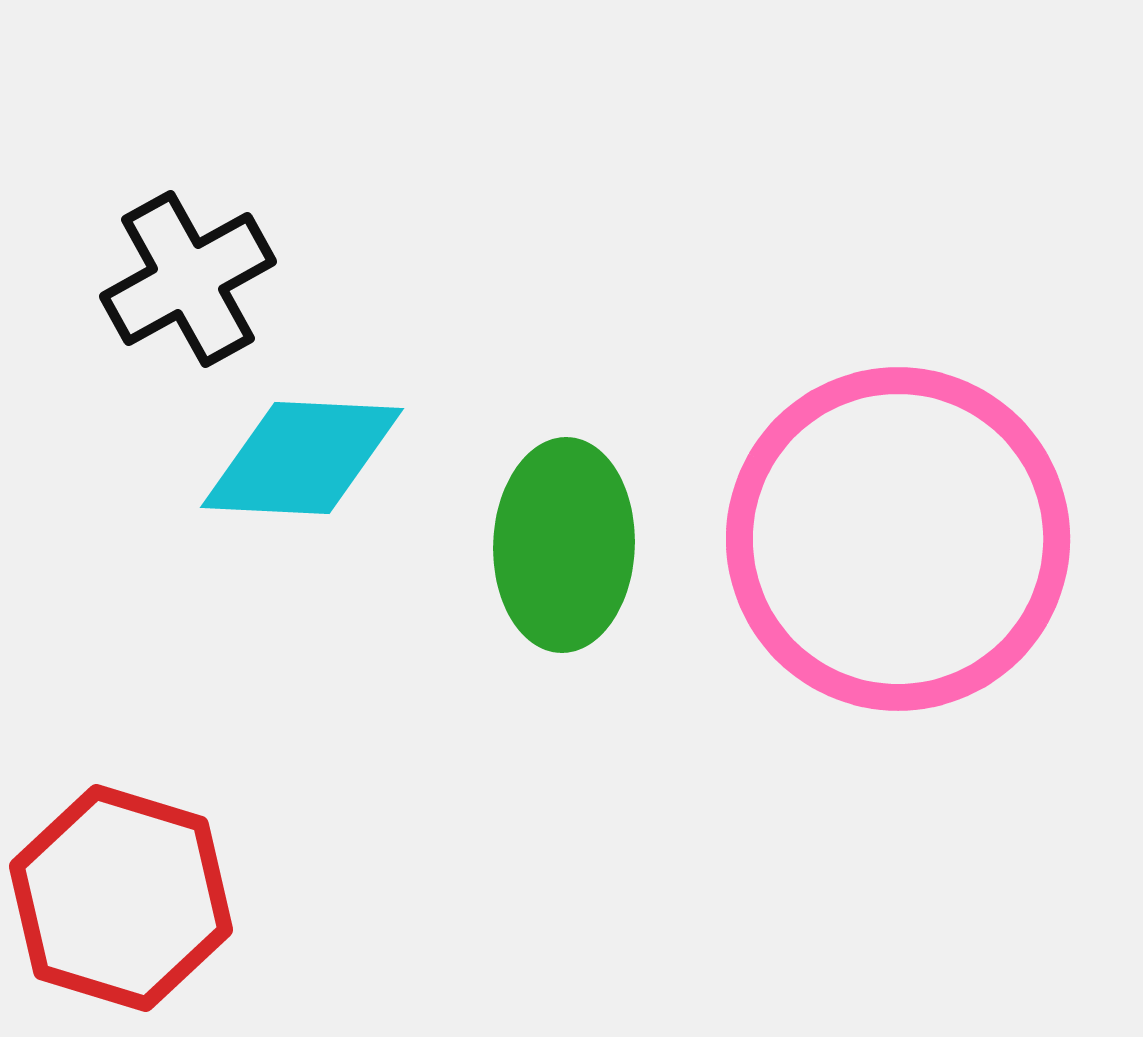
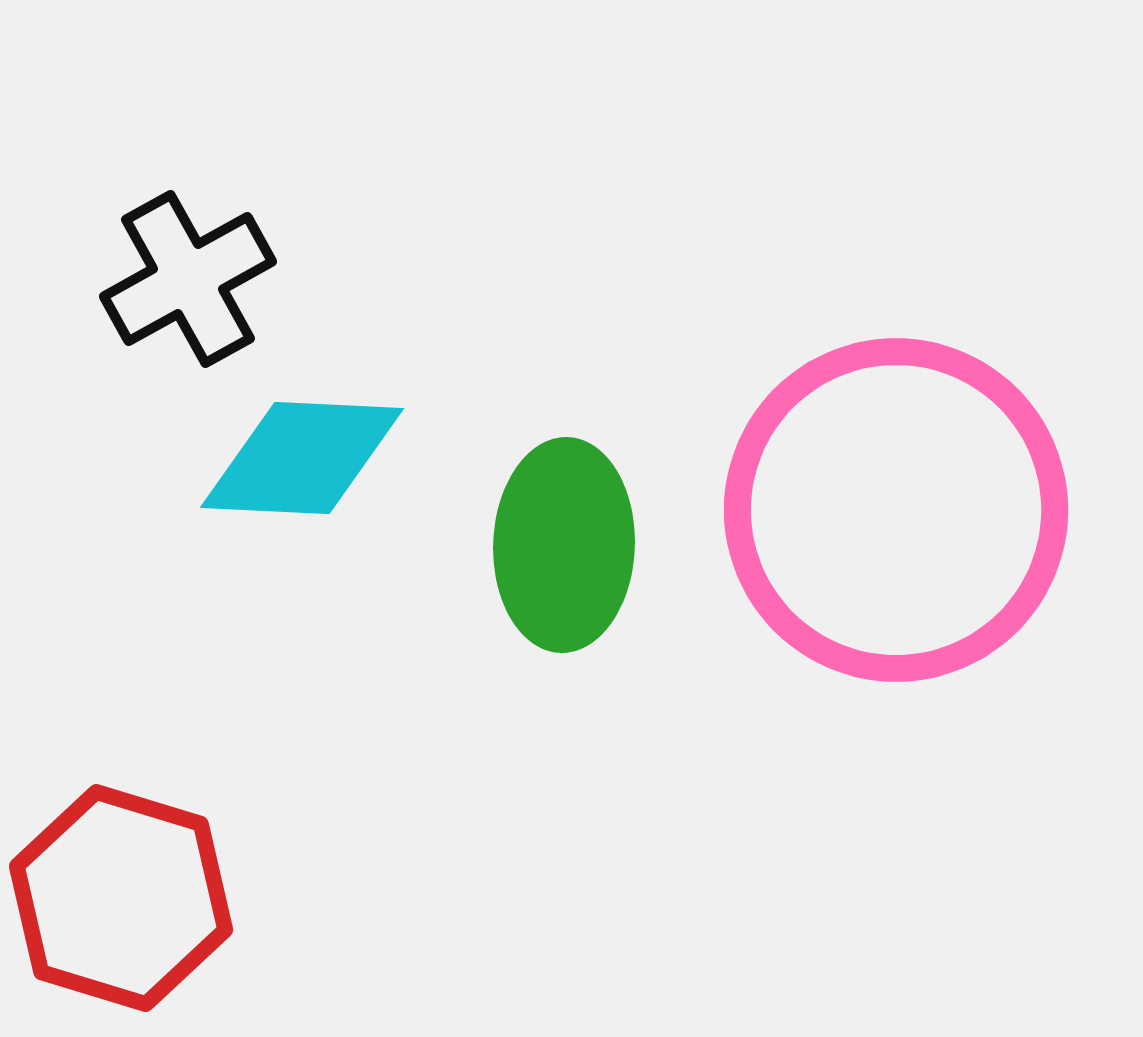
pink circle: moved 2 px left, 29 px up
